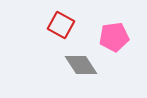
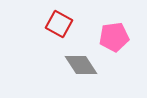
red square: moved 2 px left, 1 px up
